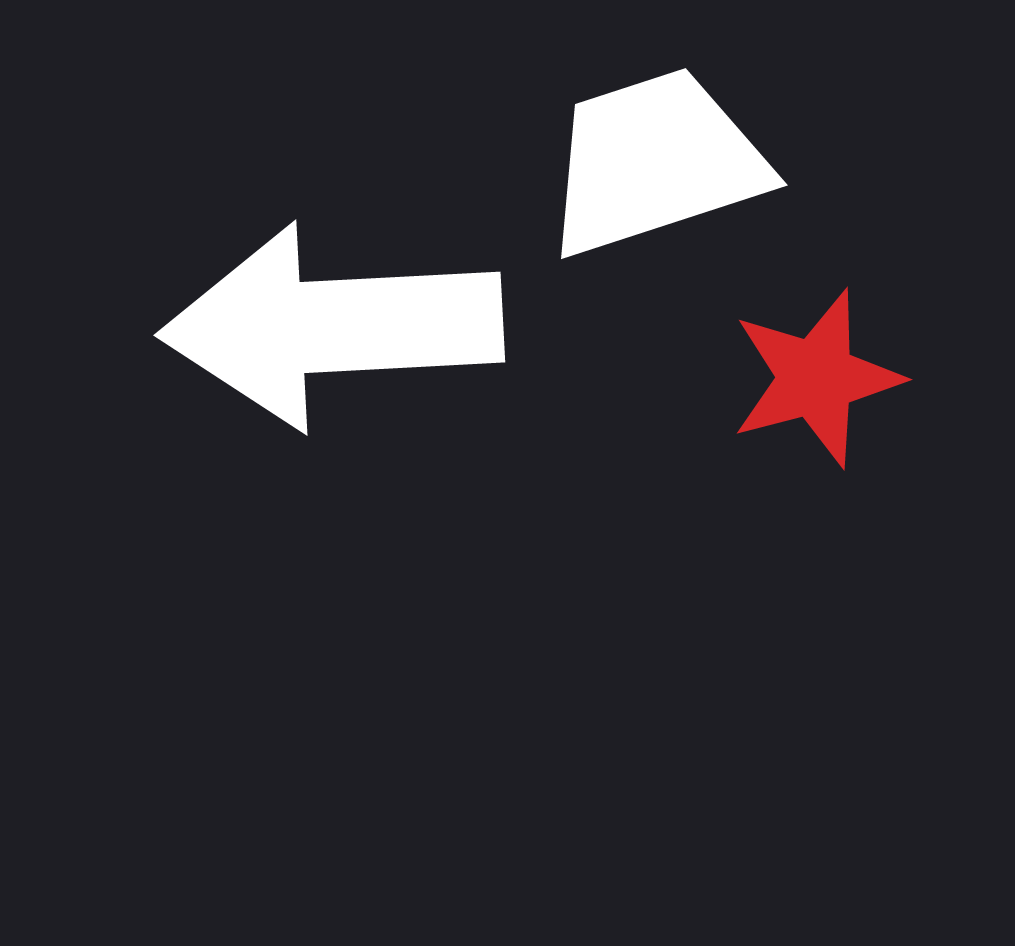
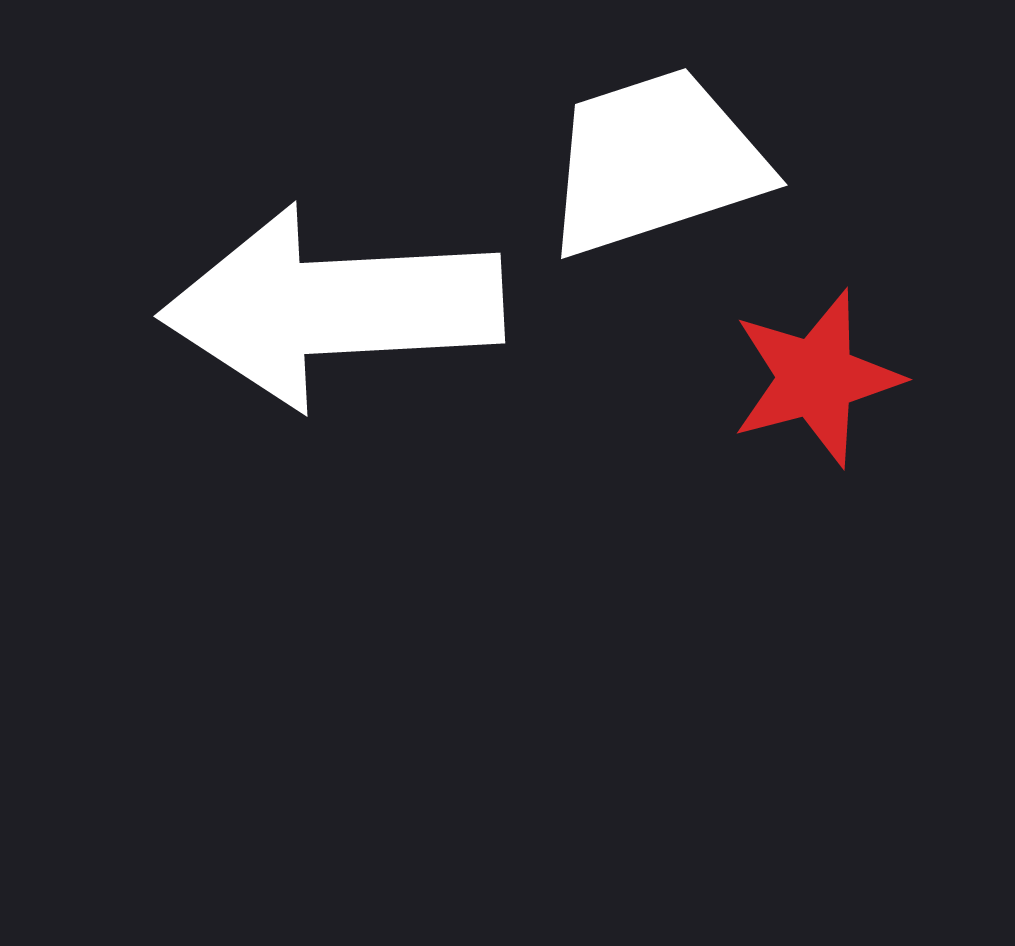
white arrow: moved 19 px up
